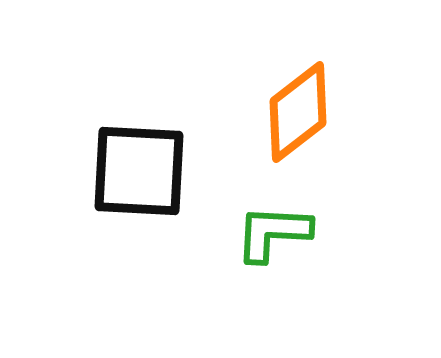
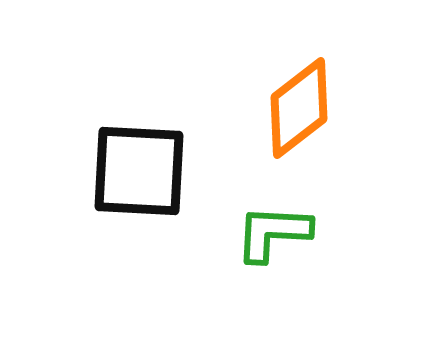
orange diamond: moved 1 px right, 4 px up
